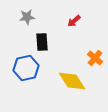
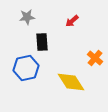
red arrow: moved 2 px left
yellow diamond: moved 1 px left, 1 px down
